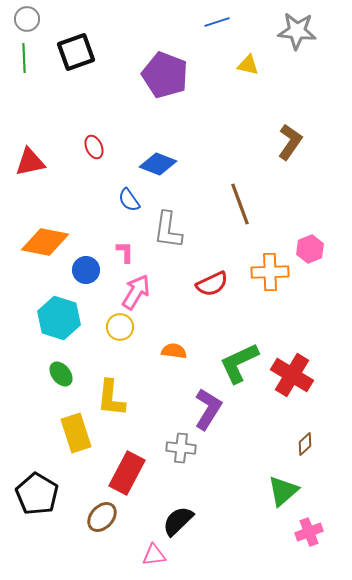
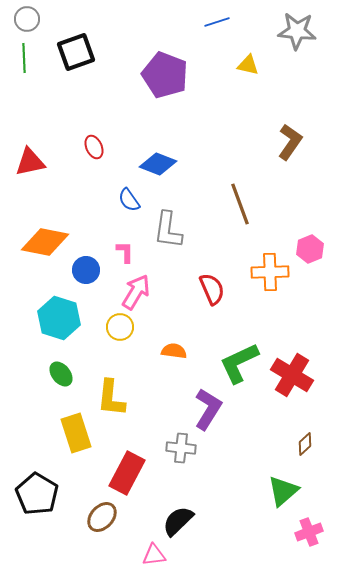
red semicircle: moved 5 px down; rotated 88 degrees counterclockwise
